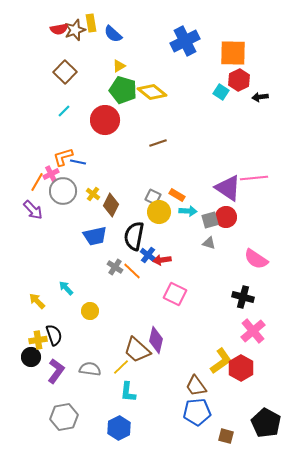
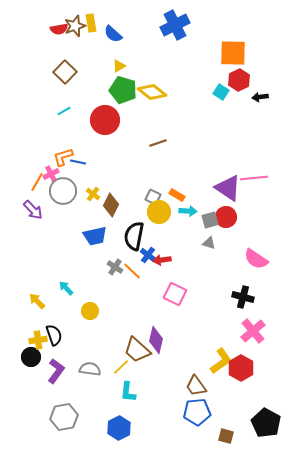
brown star at (75, 30): moved 4 px up
blue cross at (185, 41): moved 10 px left, 16 px up
cyan line at (64, 111): rotated 16 degrees clockwise
